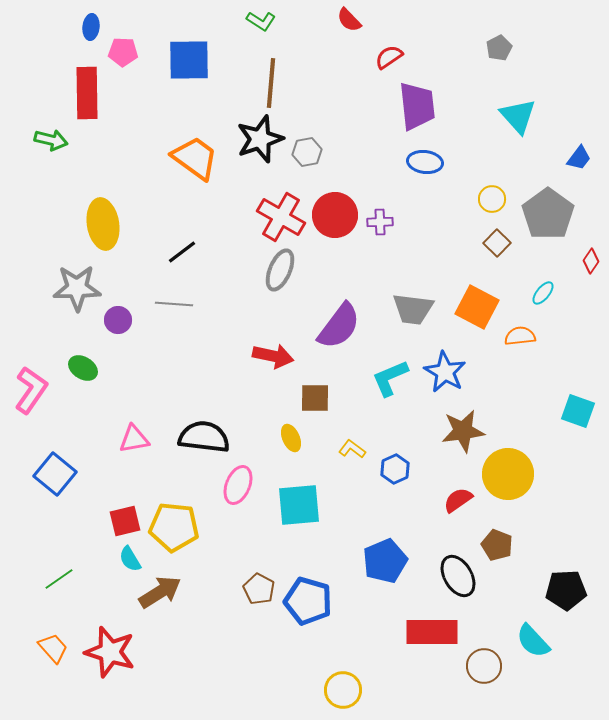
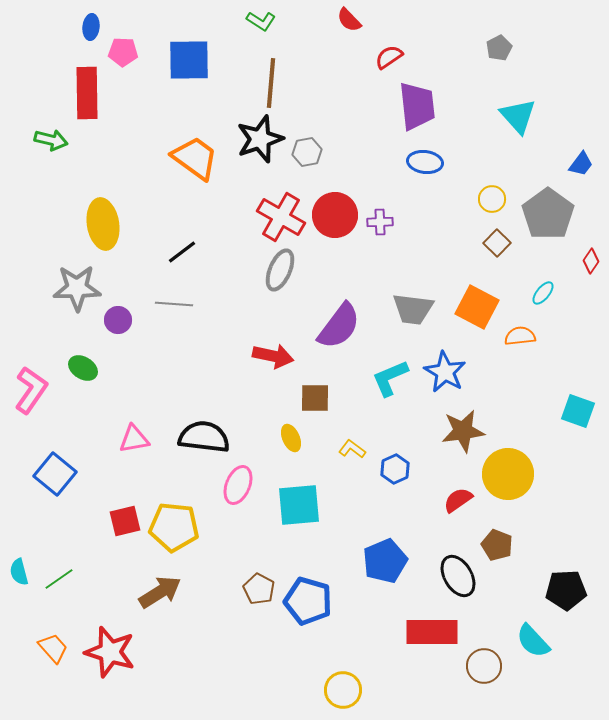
blue trapezoid at (579, 158): moved 2 px right, 6 px down
cyan semicircle at (130, 559): moved 111 px left, 13 px down; rotated 16 degrees clockwise
